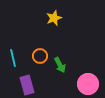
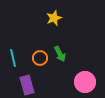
orange circle: moved 2 px down
green arrow: moved 11 px up
pink circle: moved 3 px left, 2 px up
